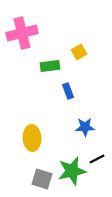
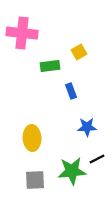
pink cross: rotated 20 degrees clockwise
blue rectangle: moved 3 px right
blue star: moved 2 px right
green star: rotated 8 degrees clockwise
gray square: moved 7 px left, 1 px down; rotated 20 degrees counterclockwise
